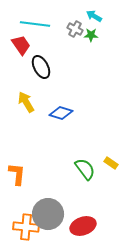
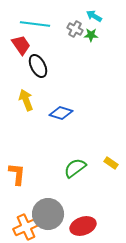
black ellipse: moved 3 px left, 1 px up
yellow arrow: moved 2 px up; rotated 10 degrees clockwise
green semicircle: moved 10 px left, 1 px up; rotated 90 degrees counterclockwise
orange cross: rotated 30 degrees counterclockwise
